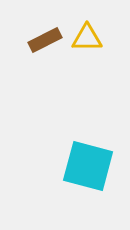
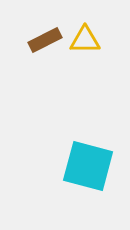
yellow triangle: moved 2 px left, 2 px down
